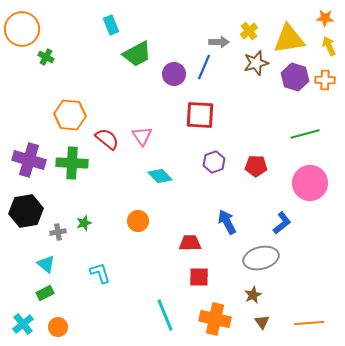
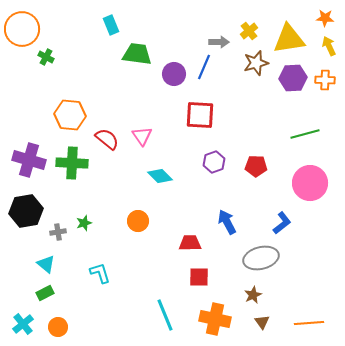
green trapezoid at (137, 54): rotated 144 degrees counterclockwise
purple hexagon at (295, 77): moved 2 px left, 1 px down; rotated 20 degrees counterclockwise
